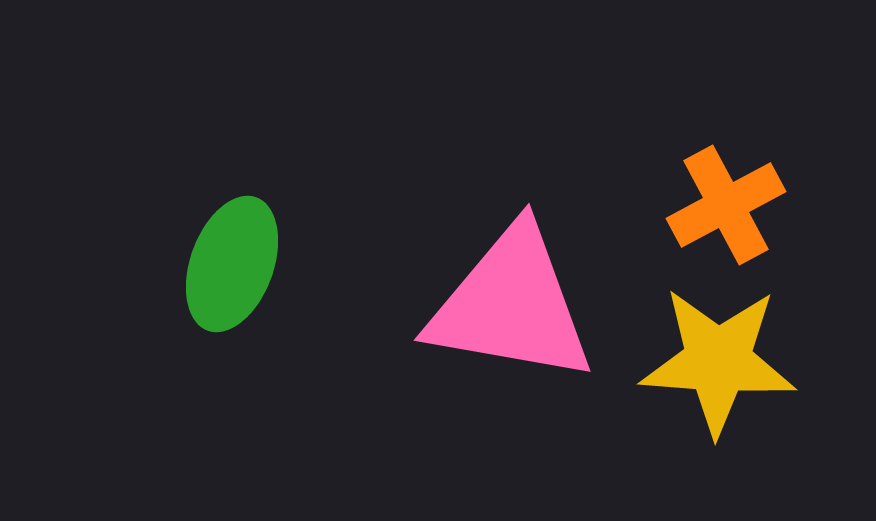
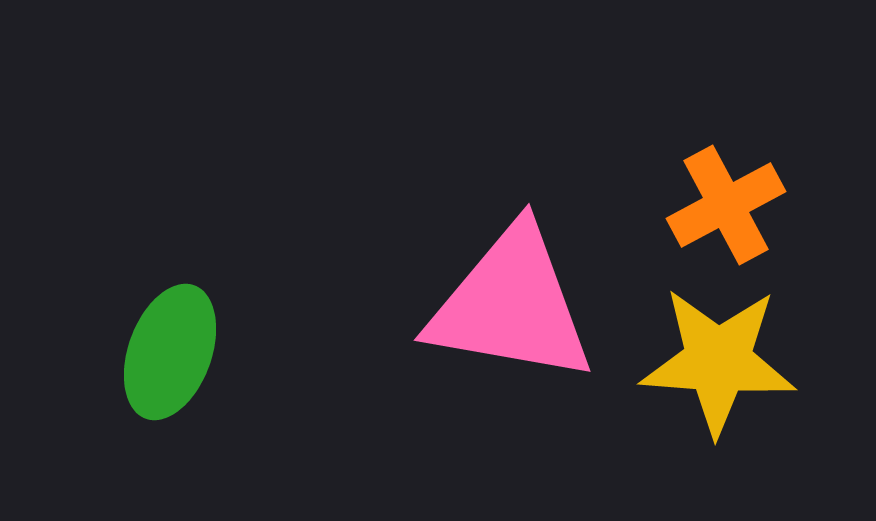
green ellipse: moved 62 px left, 88 px down
